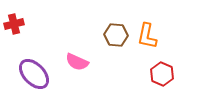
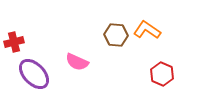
red cross: moved 18 px down
orange L-shape: moved 6 px up; rotated 112 degrees clockwise
